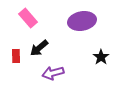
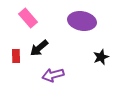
purple ellipse: rotated 20 degrees clockwise
black star: rotated 14 degrees clockwise
purple arrow: moved 2 px down
